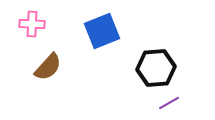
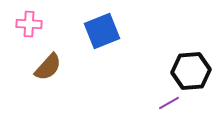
pink cross: moved 3 px left
black hexagon: moved 35 px right, 3 px down
